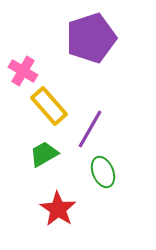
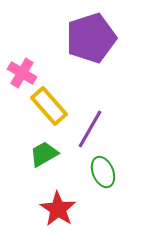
pink cross: moved 1 px left, 2 px down
